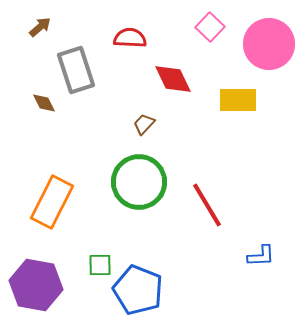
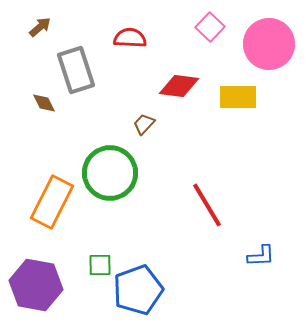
red diamond: moved 6 px right, 7 px down; rotated 57 degrees counterclockwise
yellow rectangle: moved 3 px up
green circle: moved 29 px left, 9 px up
blue pentagon: rotated 30 degrees clockwise
